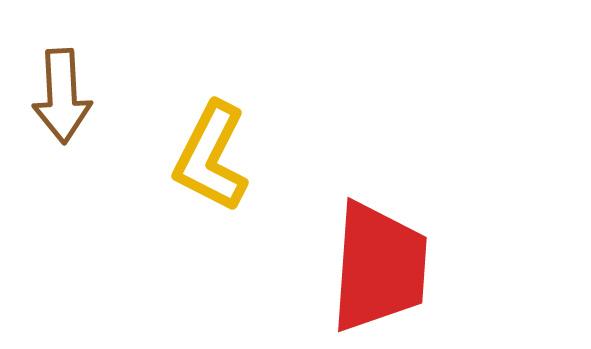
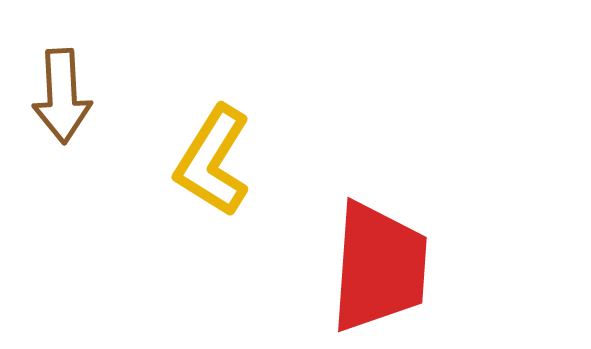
yellow L-shape: moved 2 px right, 4 px down; rotated 5 degrees clockwise
